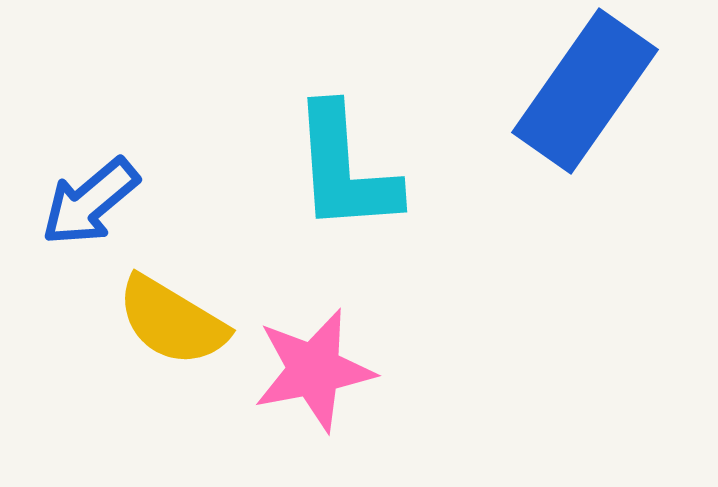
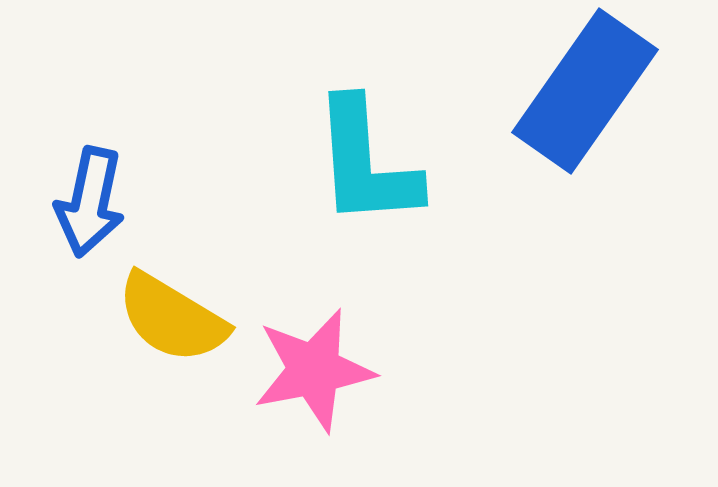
cyan L-shape: moved 21 px right, 6 px up
blue arrow: rotated 38 degrees counterclockwise
yellow semicircle: moved 3 px up
